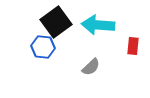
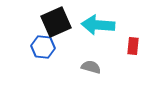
black square: rotated 12 degrees clockwise
gray semicircle: rotated 120 degrees counterclockwise
